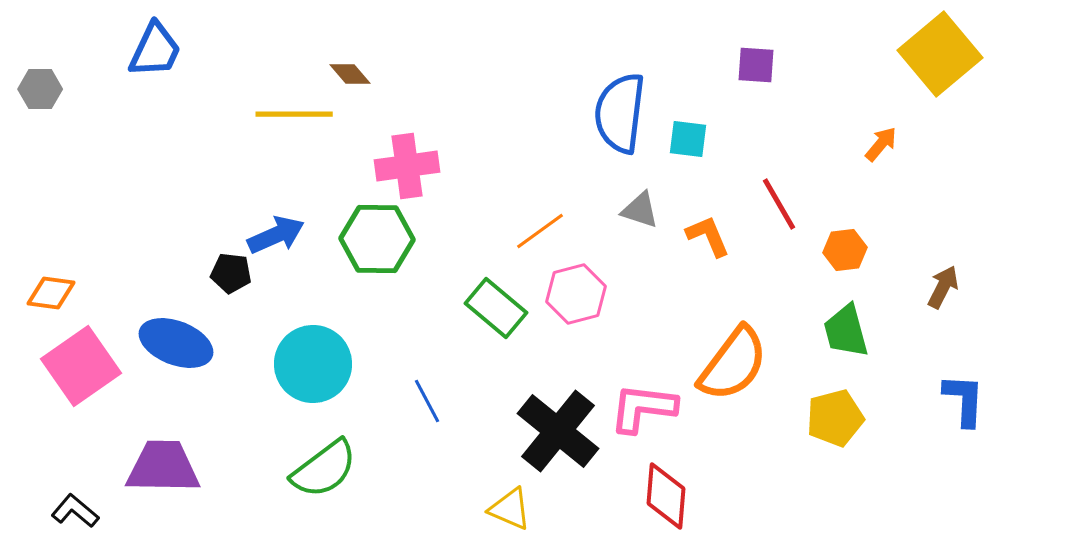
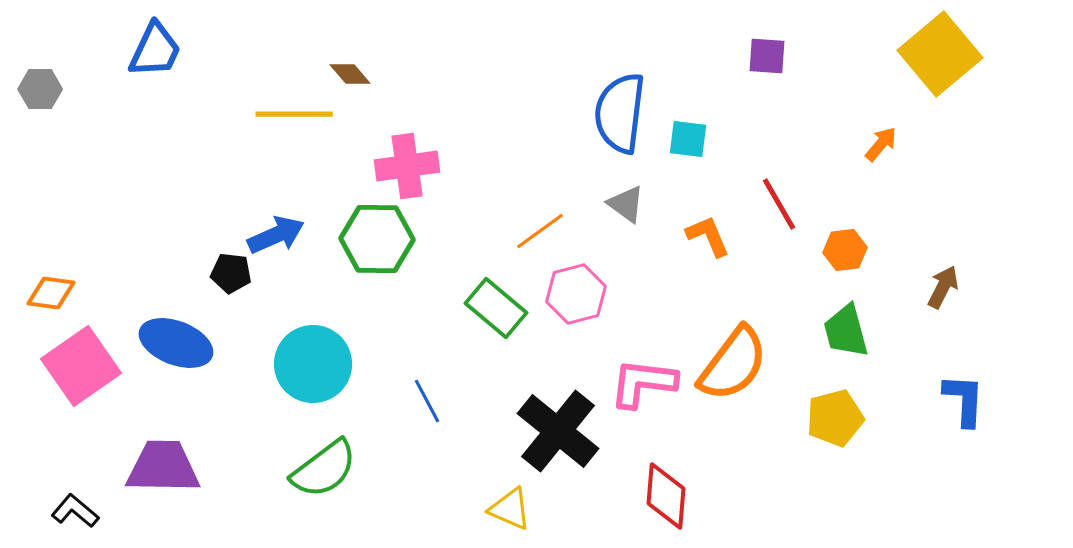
purple square: moved 11 px right, 9 px up
gray triangle: moved 14 px left, 6 px up; rotated 18 degrees clockwise
pink L-shape: moved 25 px up
